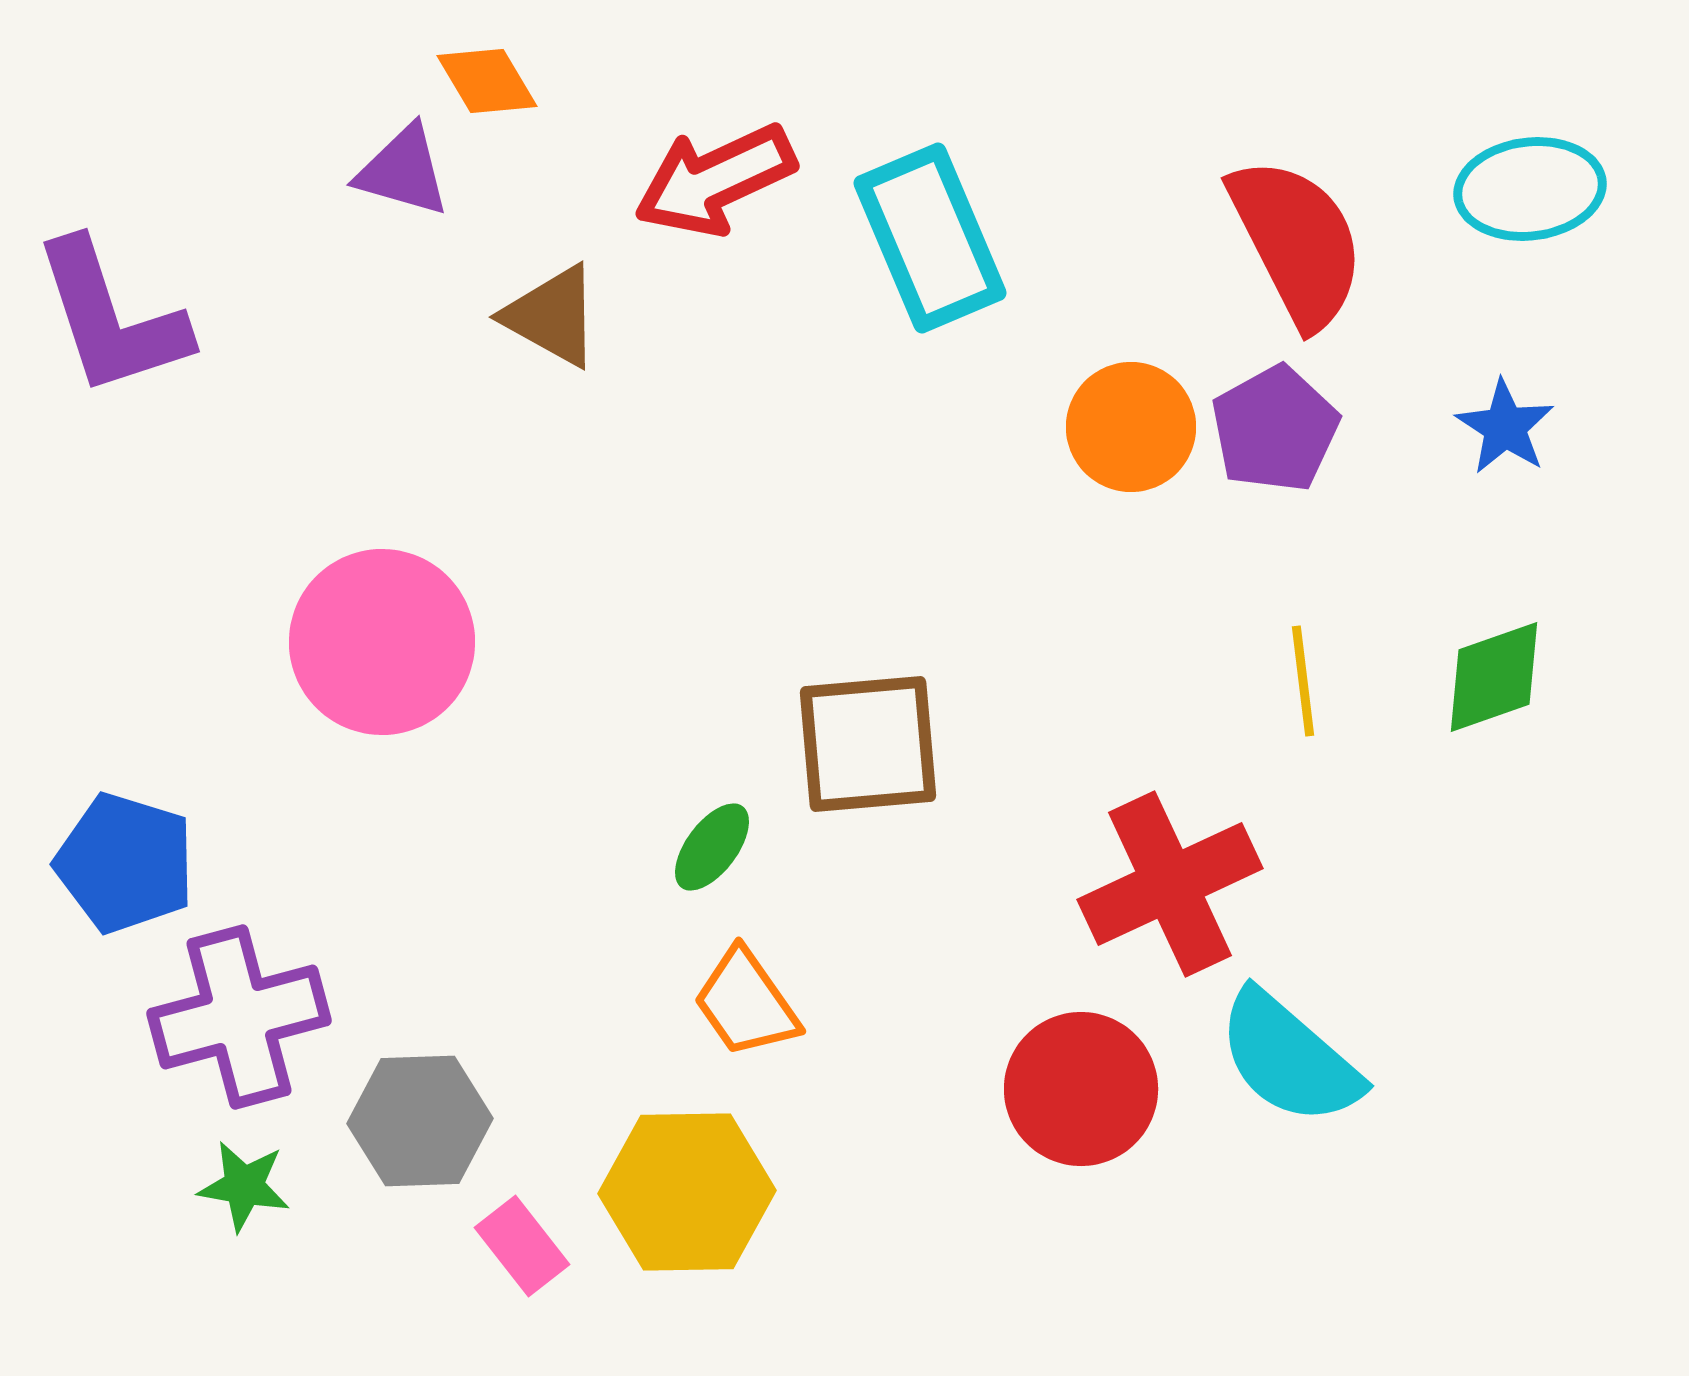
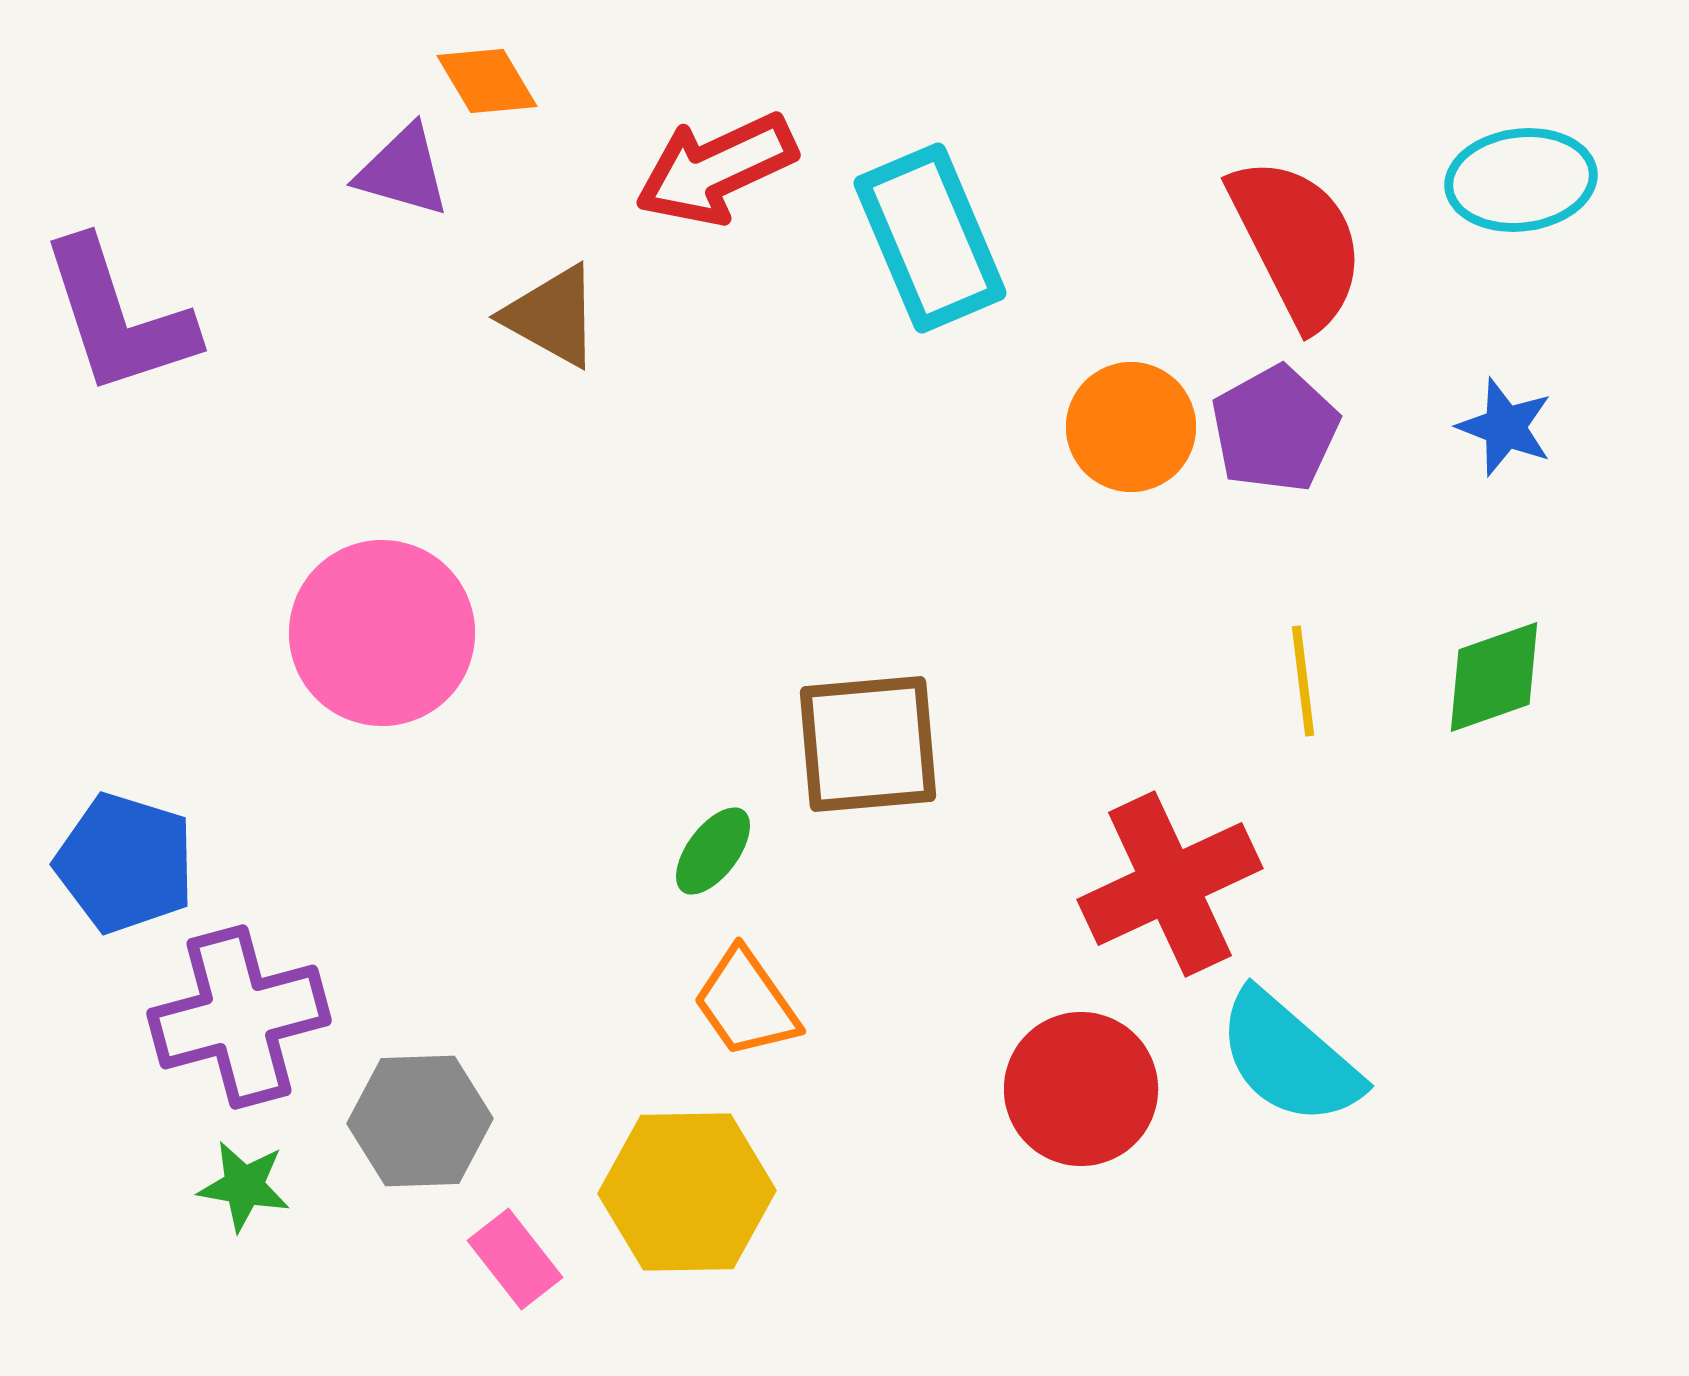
red arrow: moved 1 px right, 11 px up
cyan ellipse: moved 9 px left, 9 px up
purple L-shape: moved 7 px right, 1 px up
blue star: rotated 12 degrees counterclockwise
pink circle: moved 9 px up
green ellipse: moved 1 px right, 4 px down
pink rectangle: moved 7 px left, 13 px down
